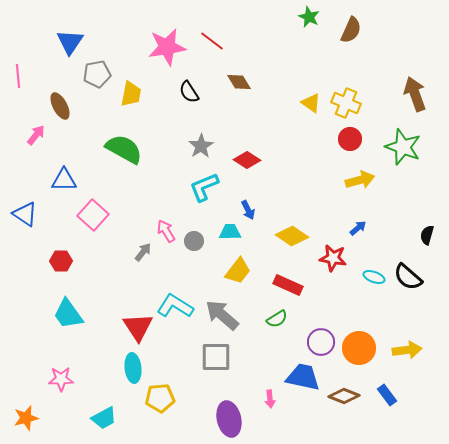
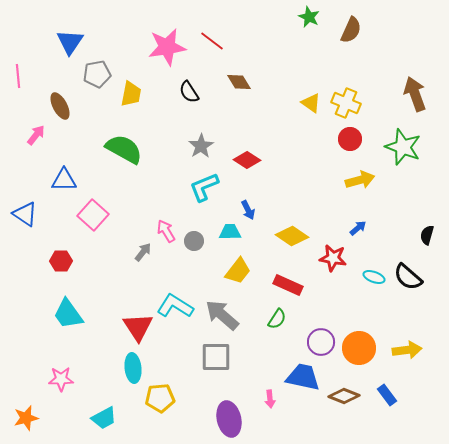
green semicircle at (277, 319): rotated 25 degrees counterclockwise
